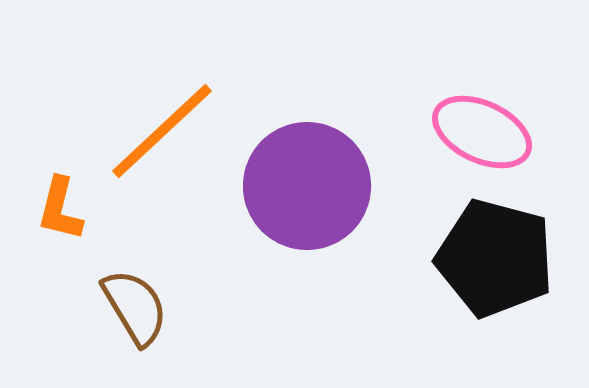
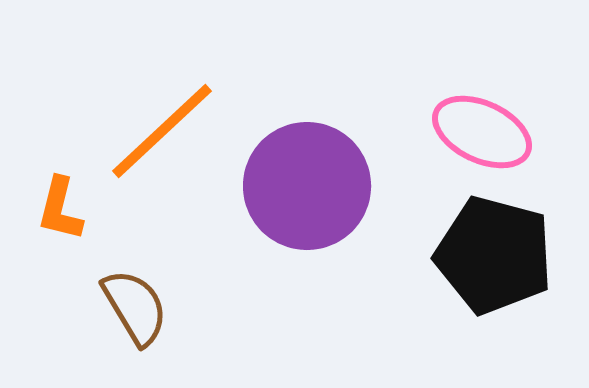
black pentagon: moved 1 px left, 3 px up
